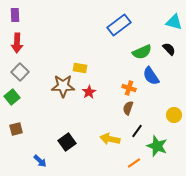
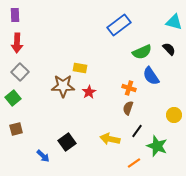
green square: moved 1 px right, 1 px down
blue arrow: moved 3 px right, 5 px up
